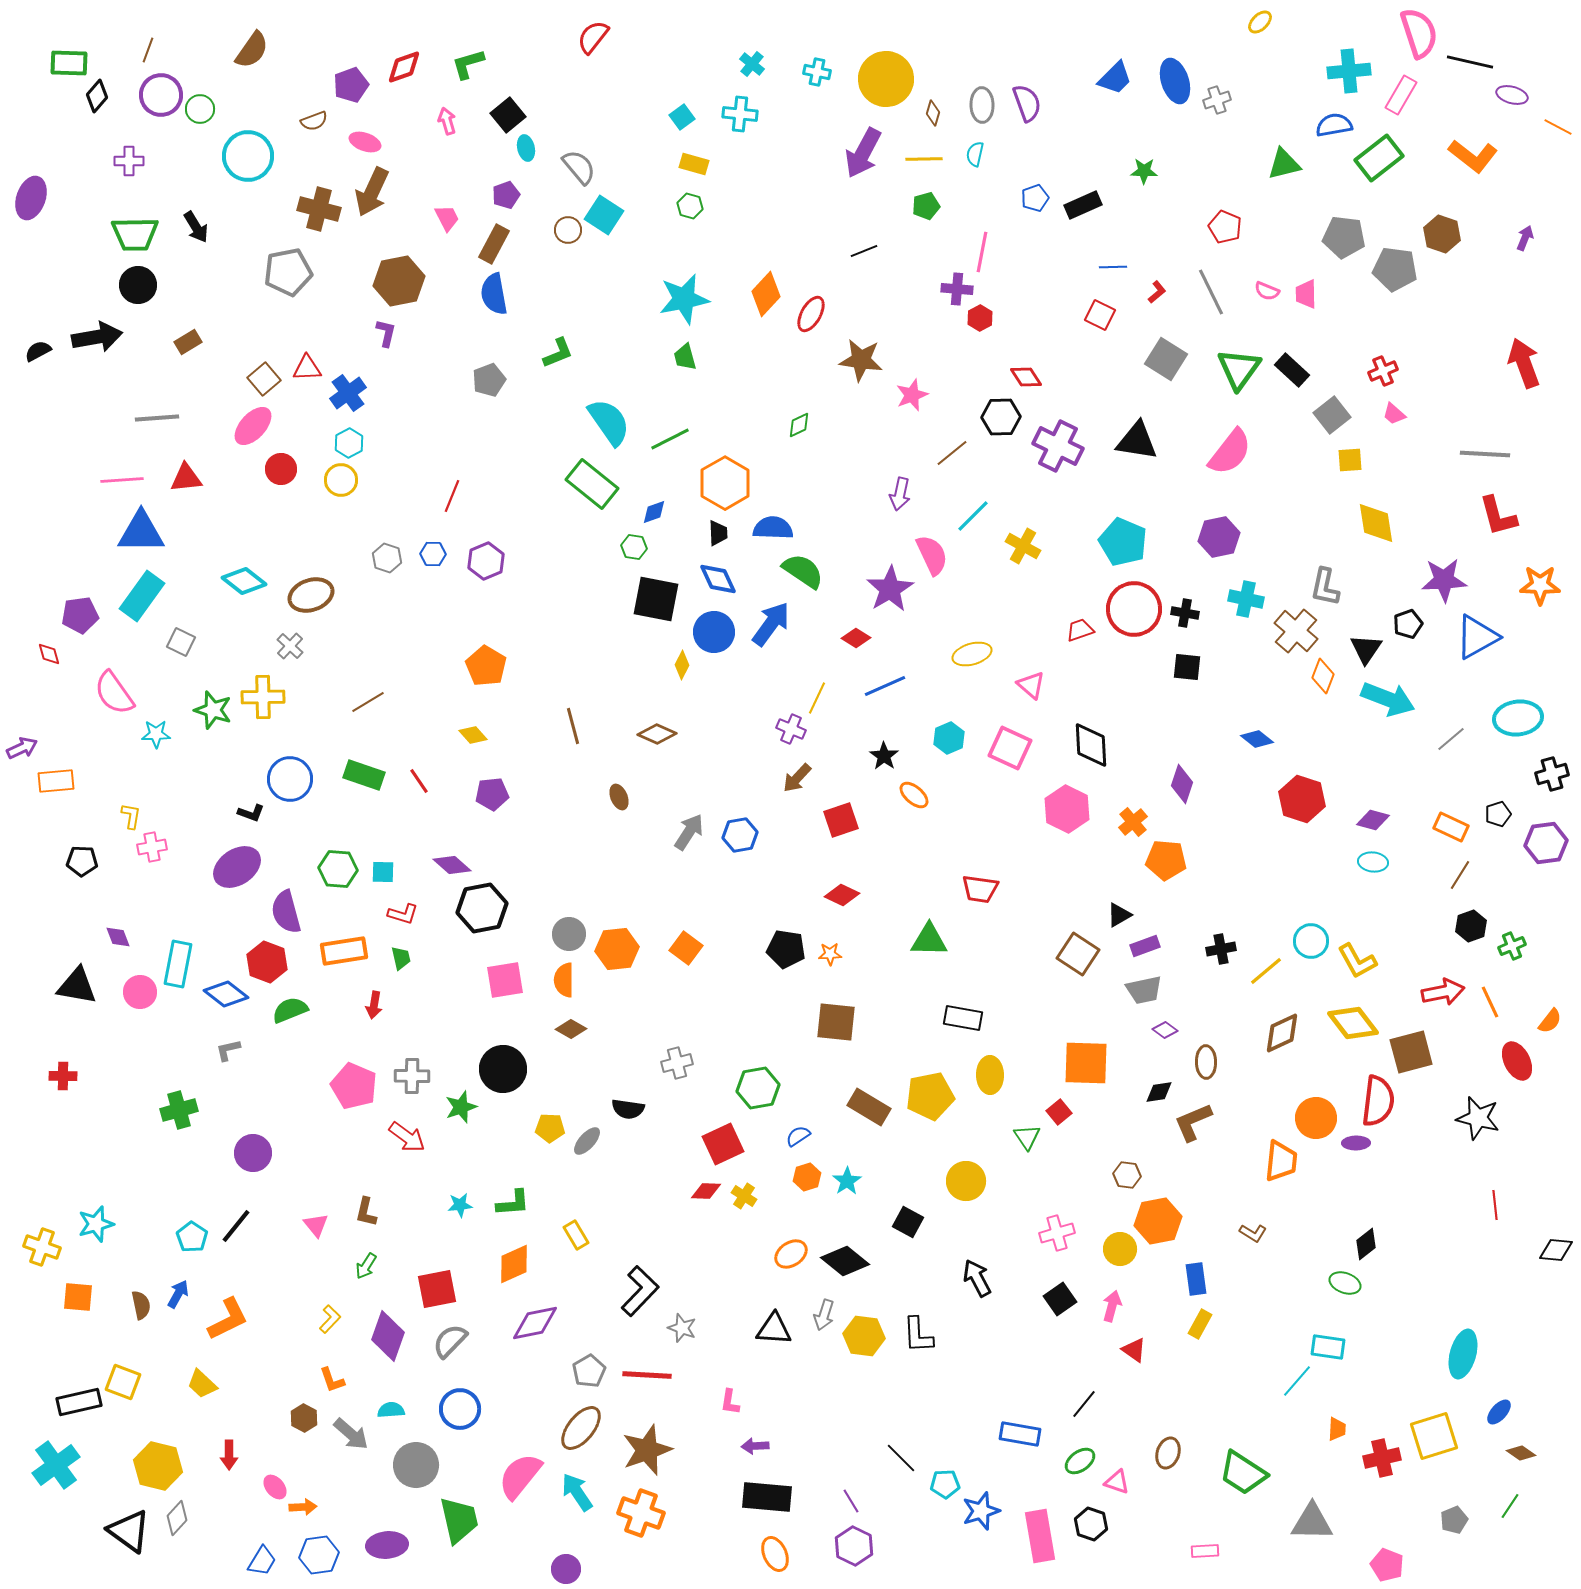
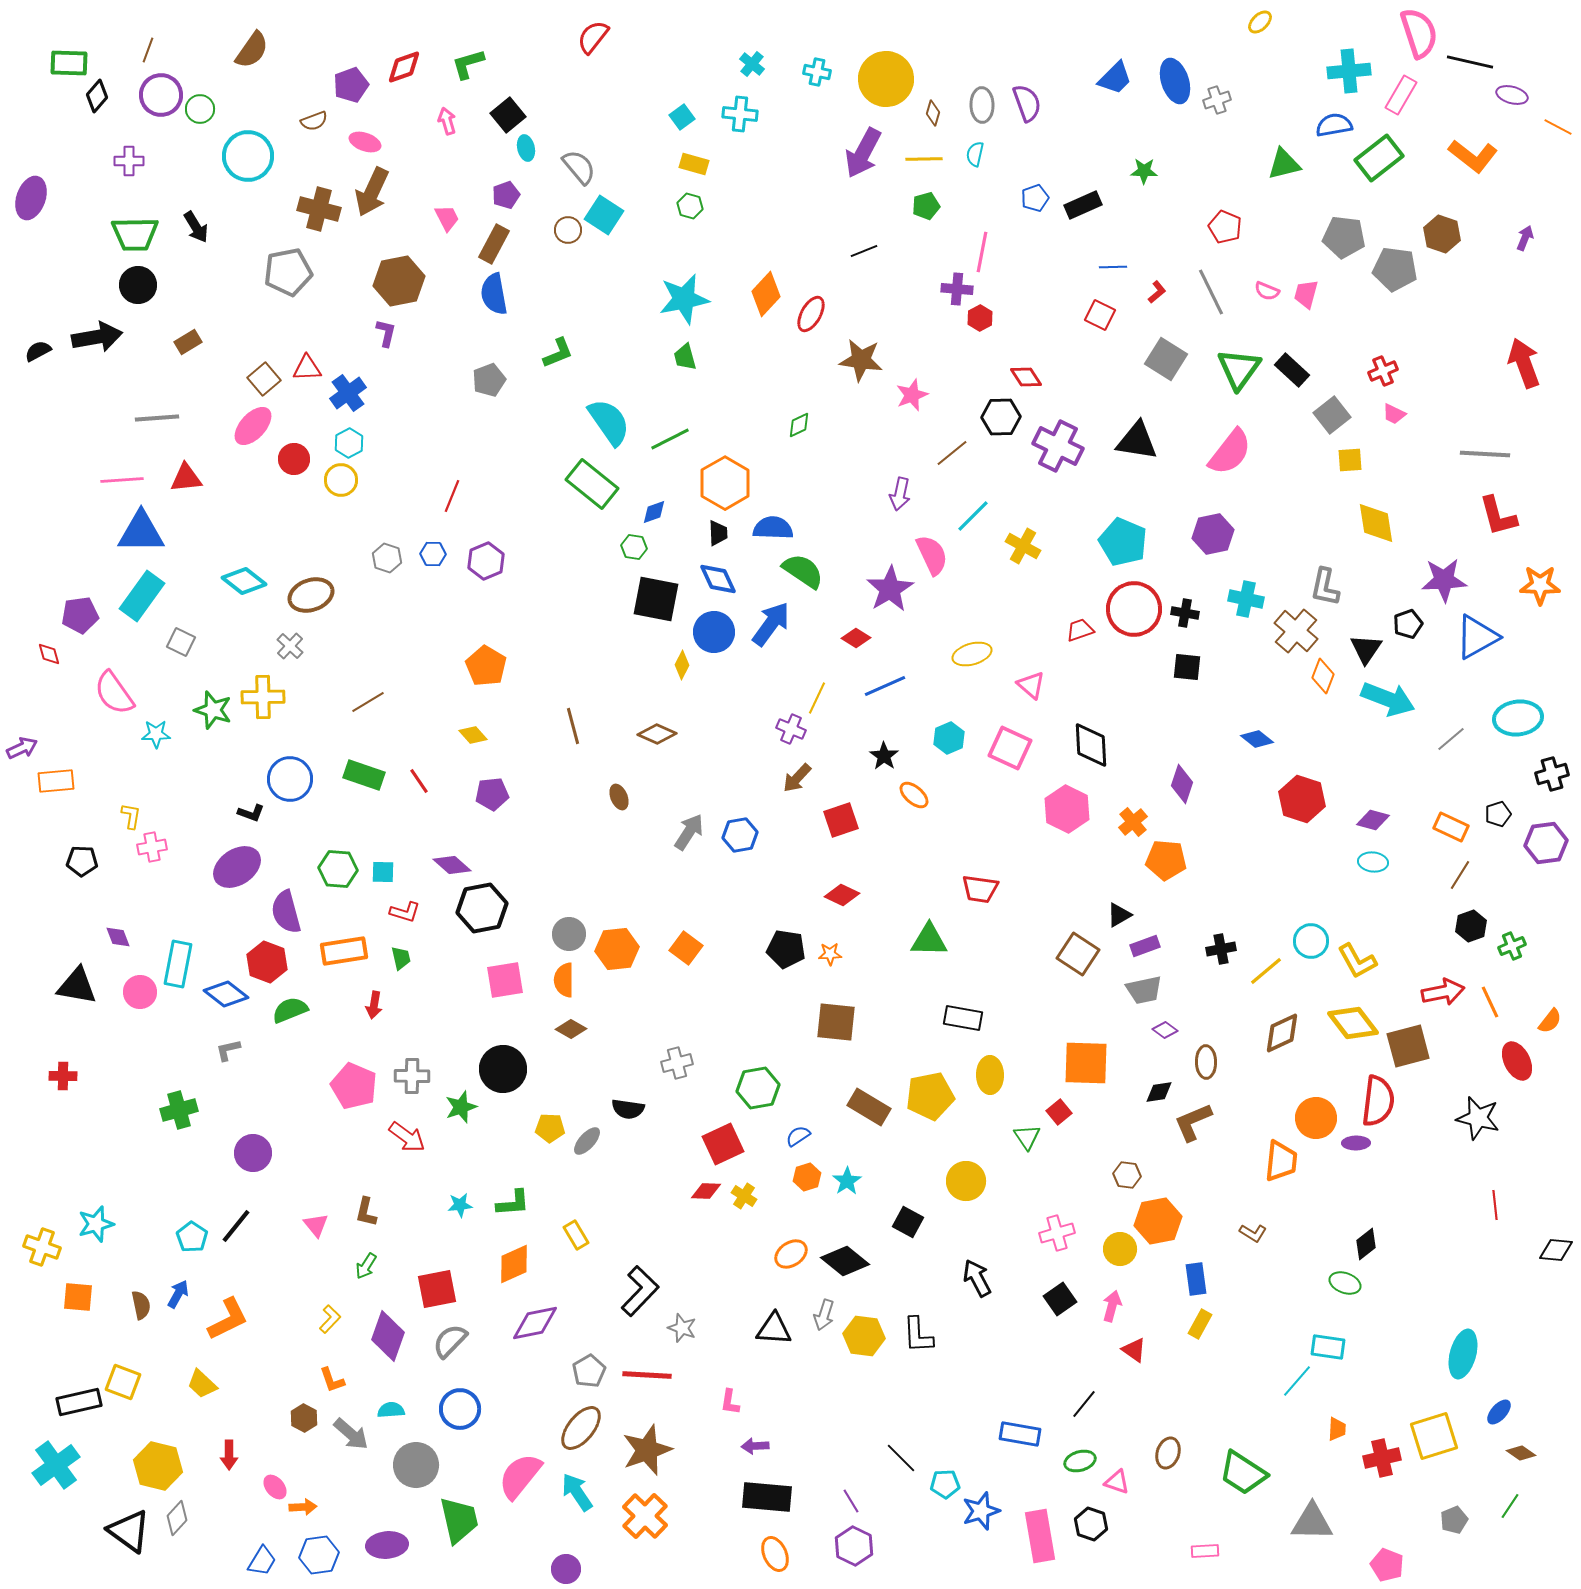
pink trapezoid at (1306, 294): rotated 16 degrees clockwise
pink trapezoid at (1394, 414): rotated 15 degrees counterclockwise
red circle at (281, 469): moved 13 px right, 10 px up
purple hexagon at (1219, 537): moved 6 px left, 3 px up
red L-shape at (403, 914): moved 2 px right, 2 px up
brown square at (1411, 1052): moved 3 px left, 6 px up
green ellipse at (1080, 1461): rotated 20 degrees clockwise
orange cross at (641, 1513): moved 4 px right, 3 px down; rotated 24 degrees clockwise
